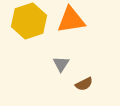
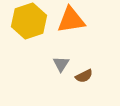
brown semicircle: moved 8 px up
